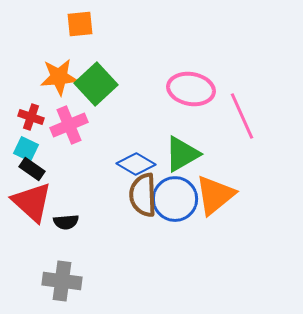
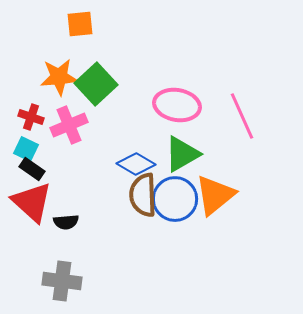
pink ellipse: moved 14 px left, 16 px down
